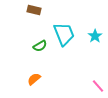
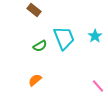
brown rectangle: rotated 24 degrees clockwise
cyan trapezoid: moved 4 px down
orange semicircle: moved 1 px right, 1 px down
